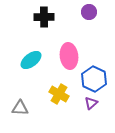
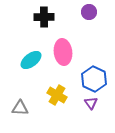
pink ellipse: moved 6 px left, 4 px up
yellow cross: moved 2 px left, 1 px down
purple triangle: rotated 24 degrees counterclockwise
